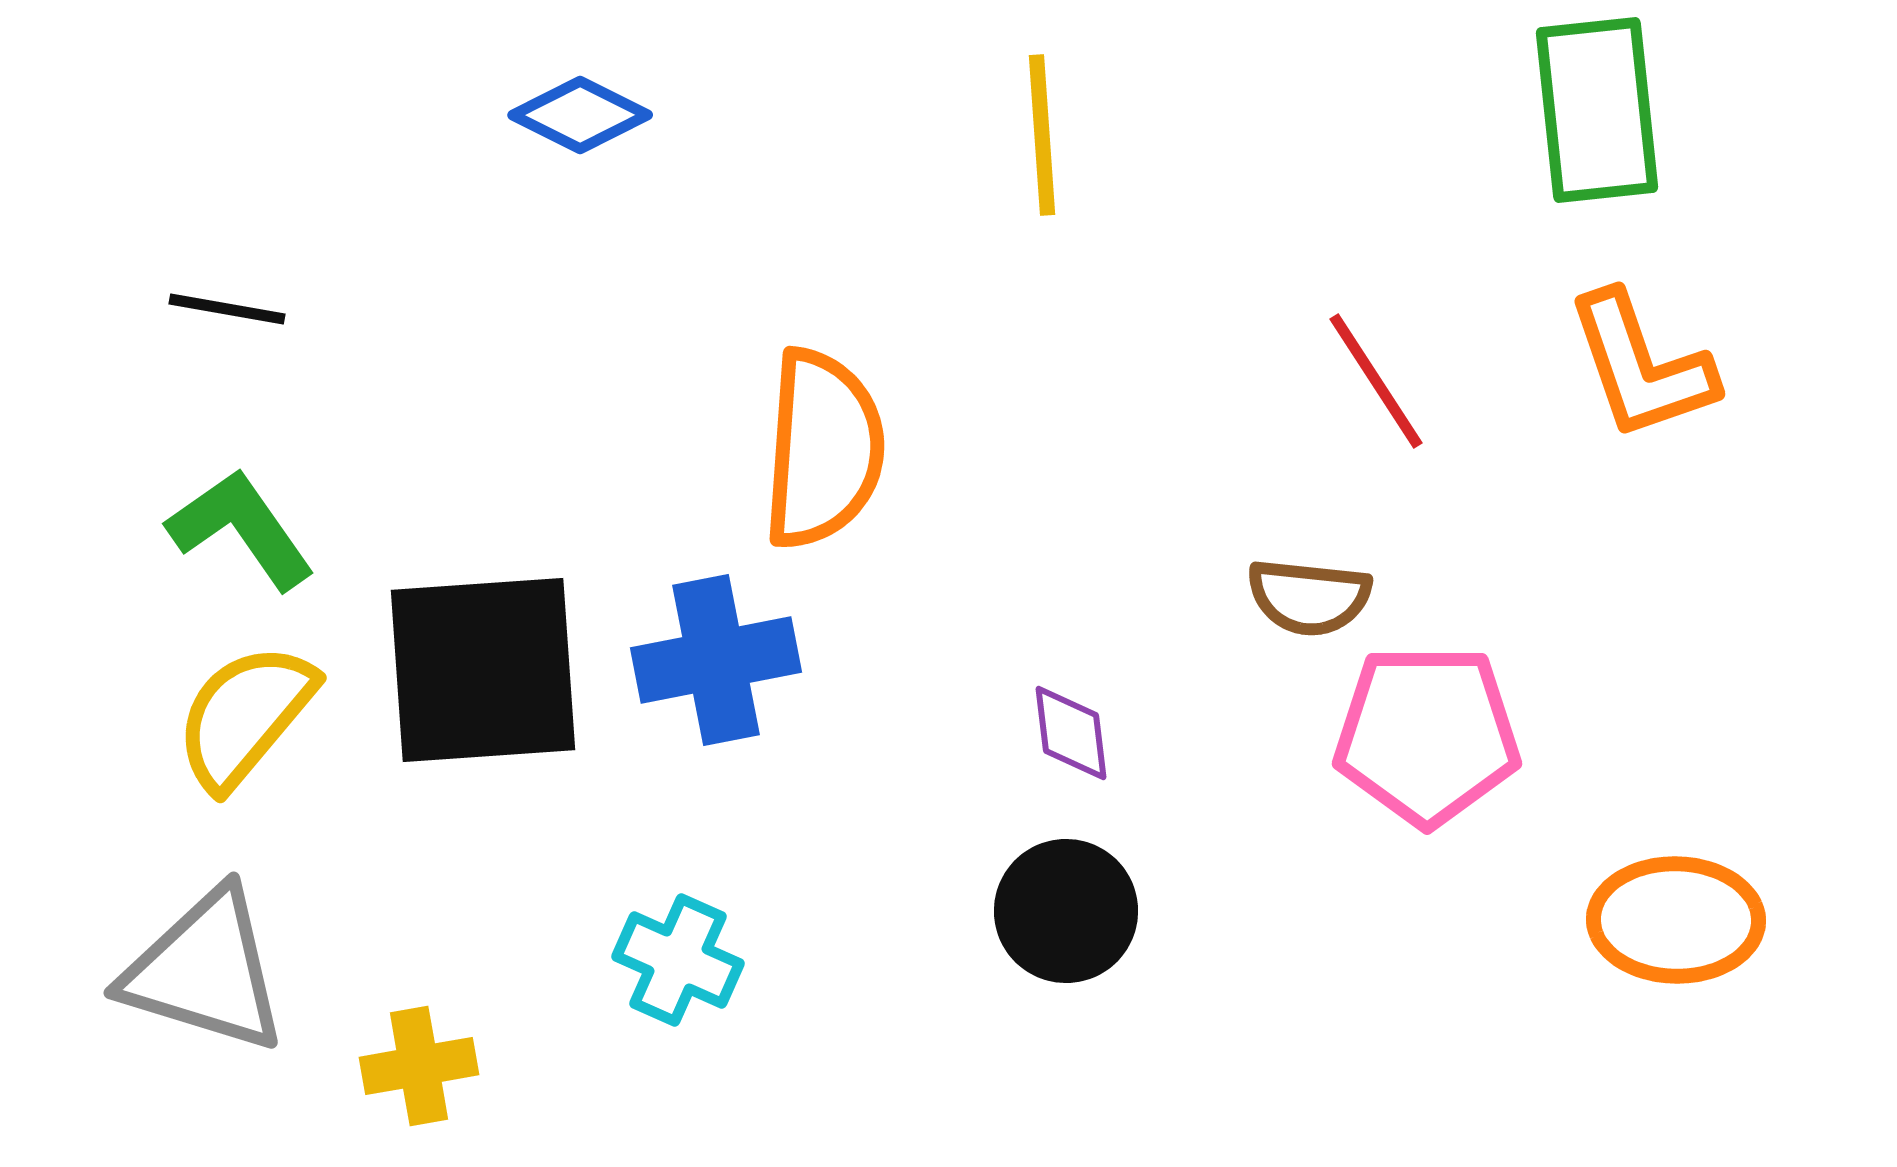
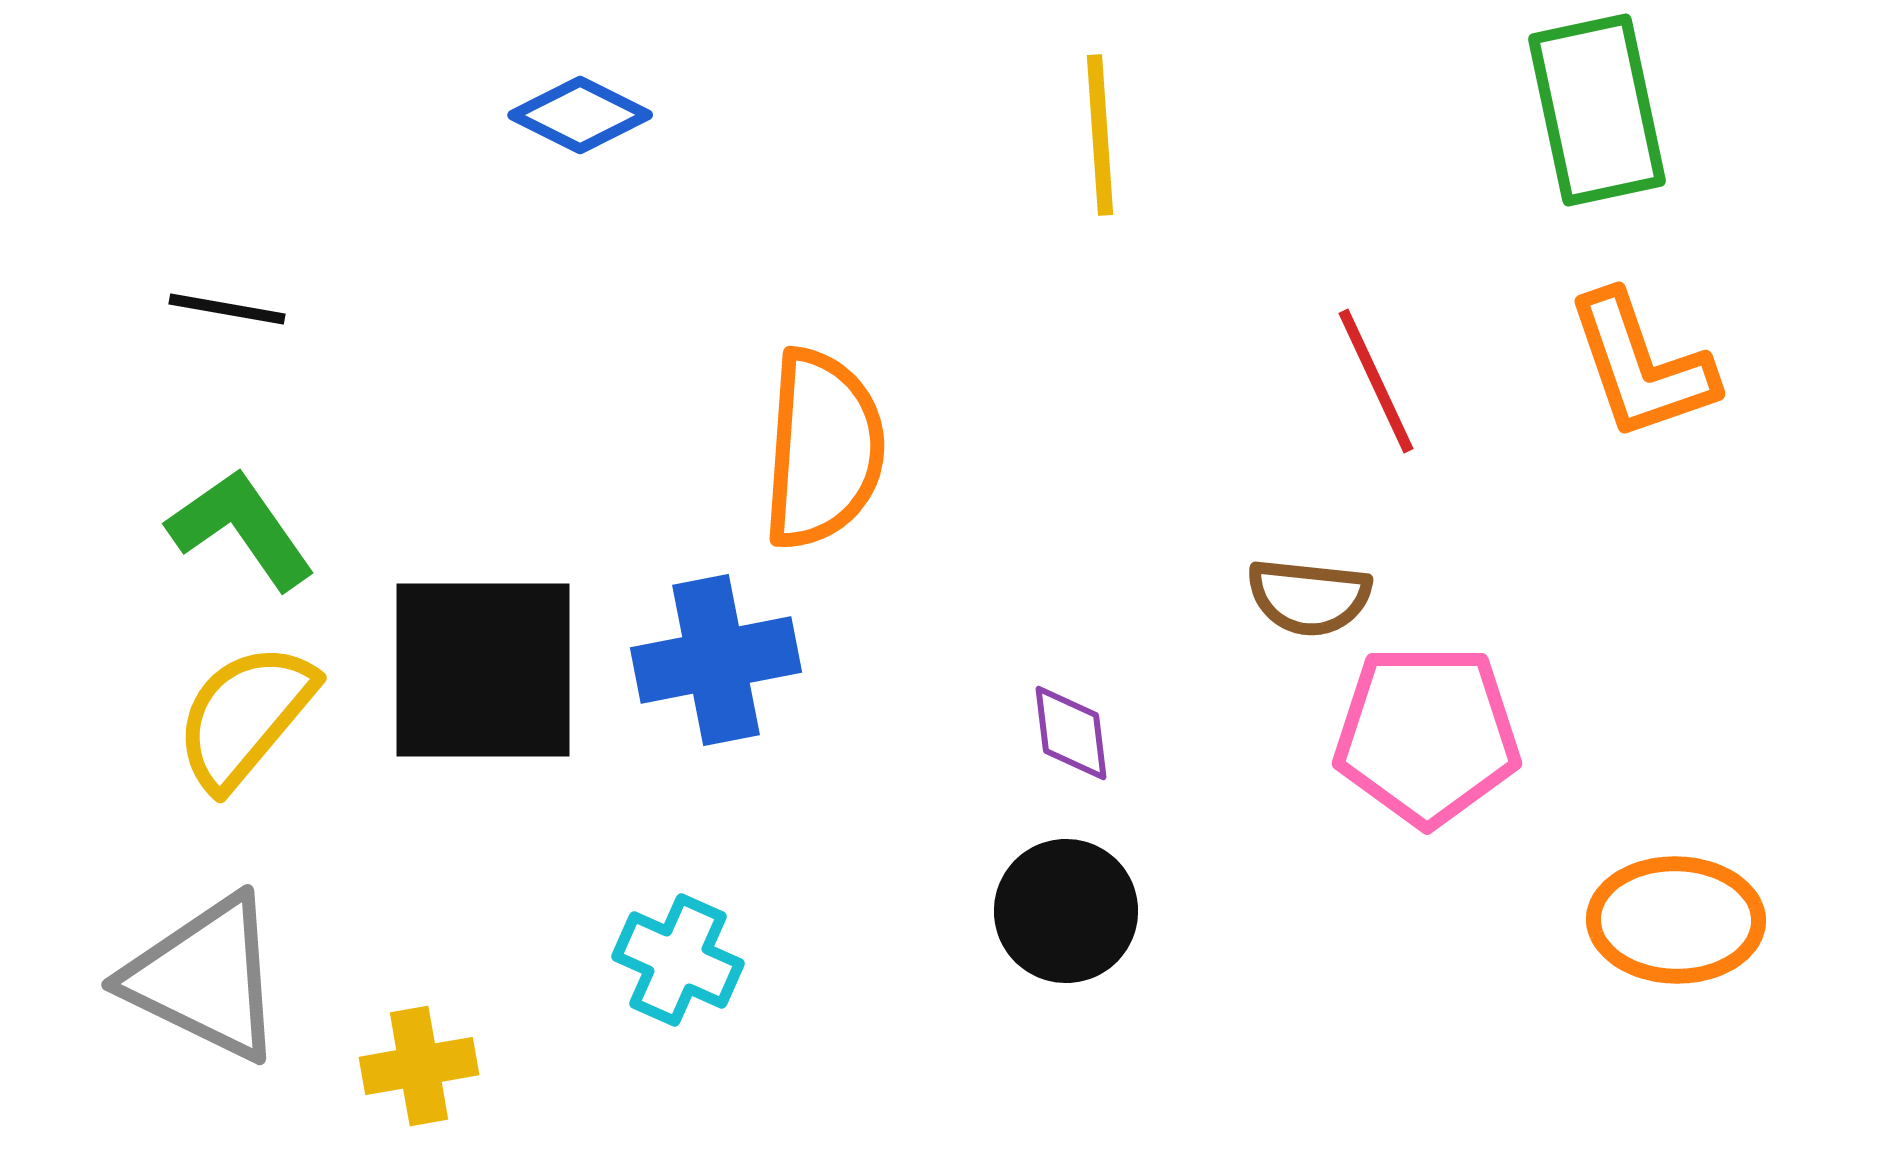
green rectangle: rotated 6 degrees counterclockwise
yellow line: moved 58 px right
red line: rotated 8 degrees clockwise
black square: rotated 4 degrees clockwise
gray triangle: moved 7 px down; rotated 9 degrees clockwise
